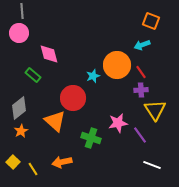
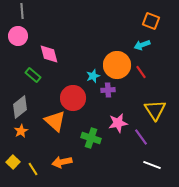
pink circle: moved 1 px left, 3 px down
purple cross: moved 33 px left
gray diamond: moved 1 px right, 1 px up
purple line: moved 1 px right, 2 px down
